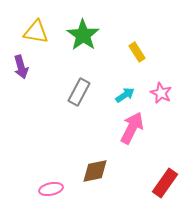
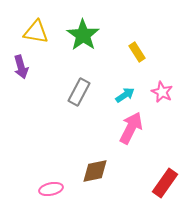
pink star: moved 1 px right, 1 px up
pink arrow: moved 1 px left
